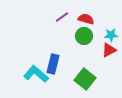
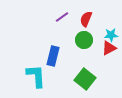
red semicircle: rotated 84 degrees counterclockwise
green circle: moved 4 px down
red triangle: moved 2 px up
blue rectangle: moved 8 px up
cyan L-shape: moved 2 px down; rotated 45 degrees clockwise
